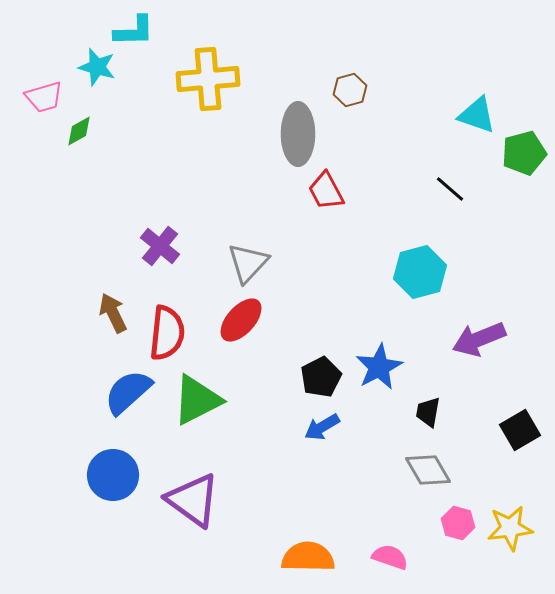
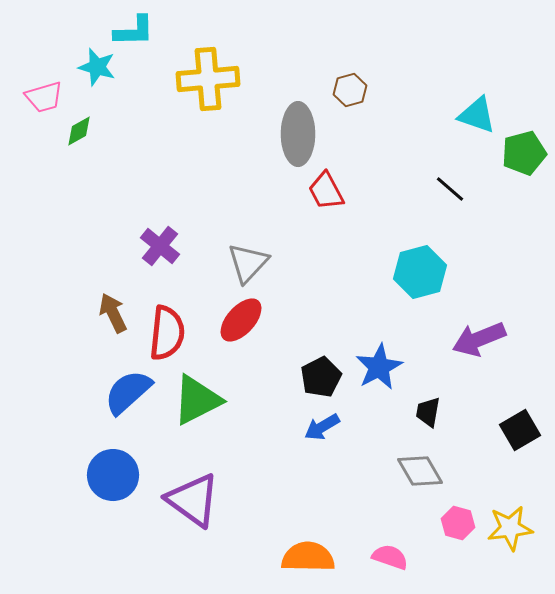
gray diamond: moved 8 px left, 1 px down
